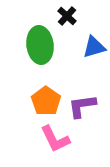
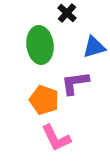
black cross: moved 3 px up
orange pentagon: moved 2 px left, 1 px up; rotated 16 degrees counterclockwise
purple L-shape: moved 7 px left, 23 px up
pink L-shape: moved 1 px right, 1 px up
